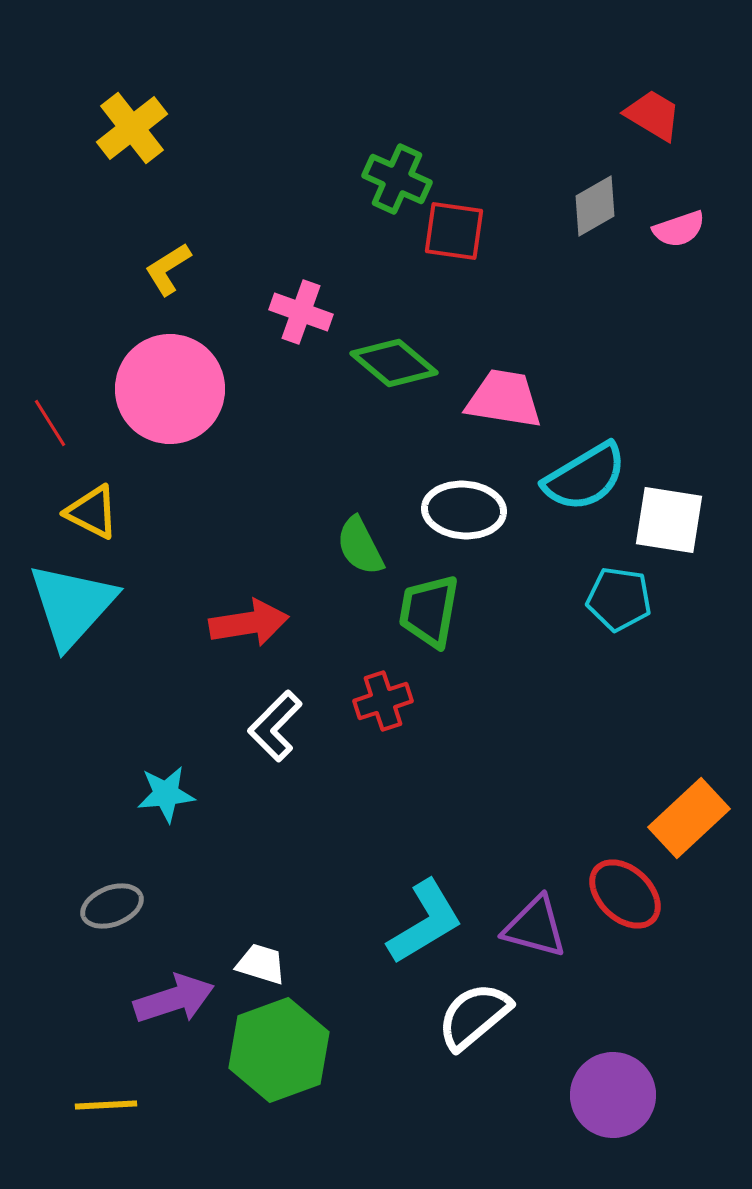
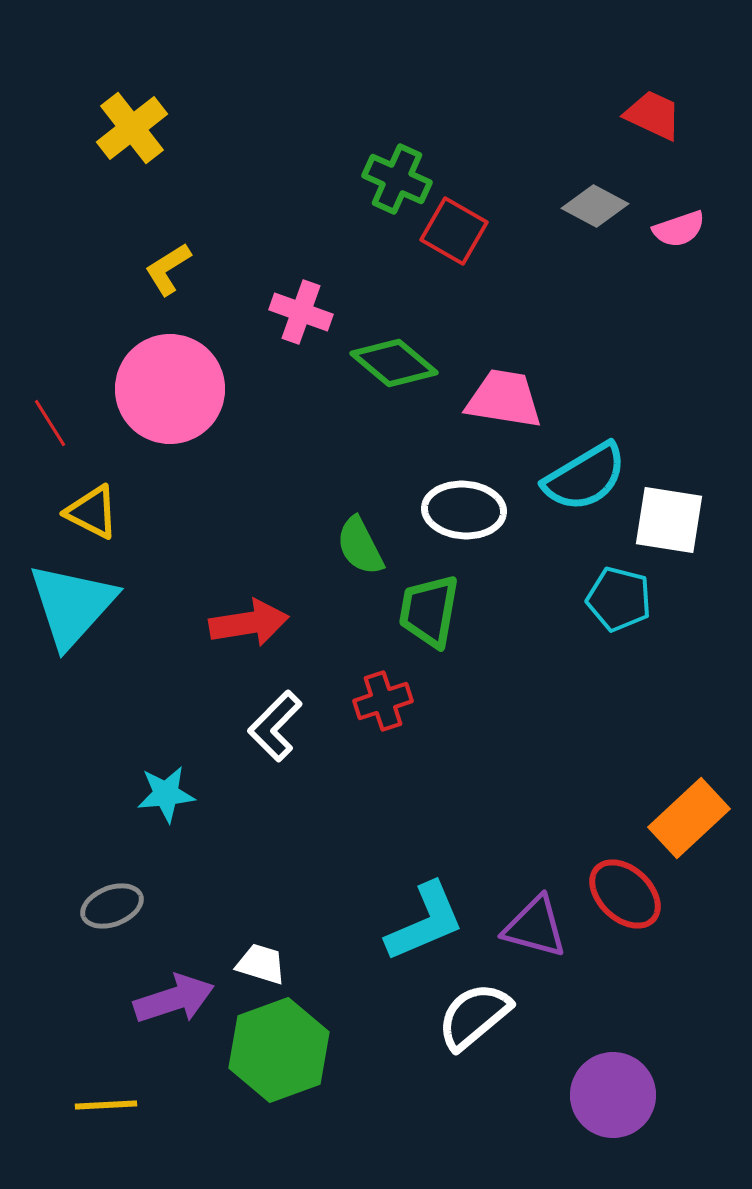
red trapezoid: rotated 6 degrees counterclockwise
gray diamond: rotated 58 degrees clockwise
red square: rotated 22 degrees clockwise
cyan pentagon: rotated 6 degrees clockwise
cyan L-shape: rotated 8 degrees clockwise
